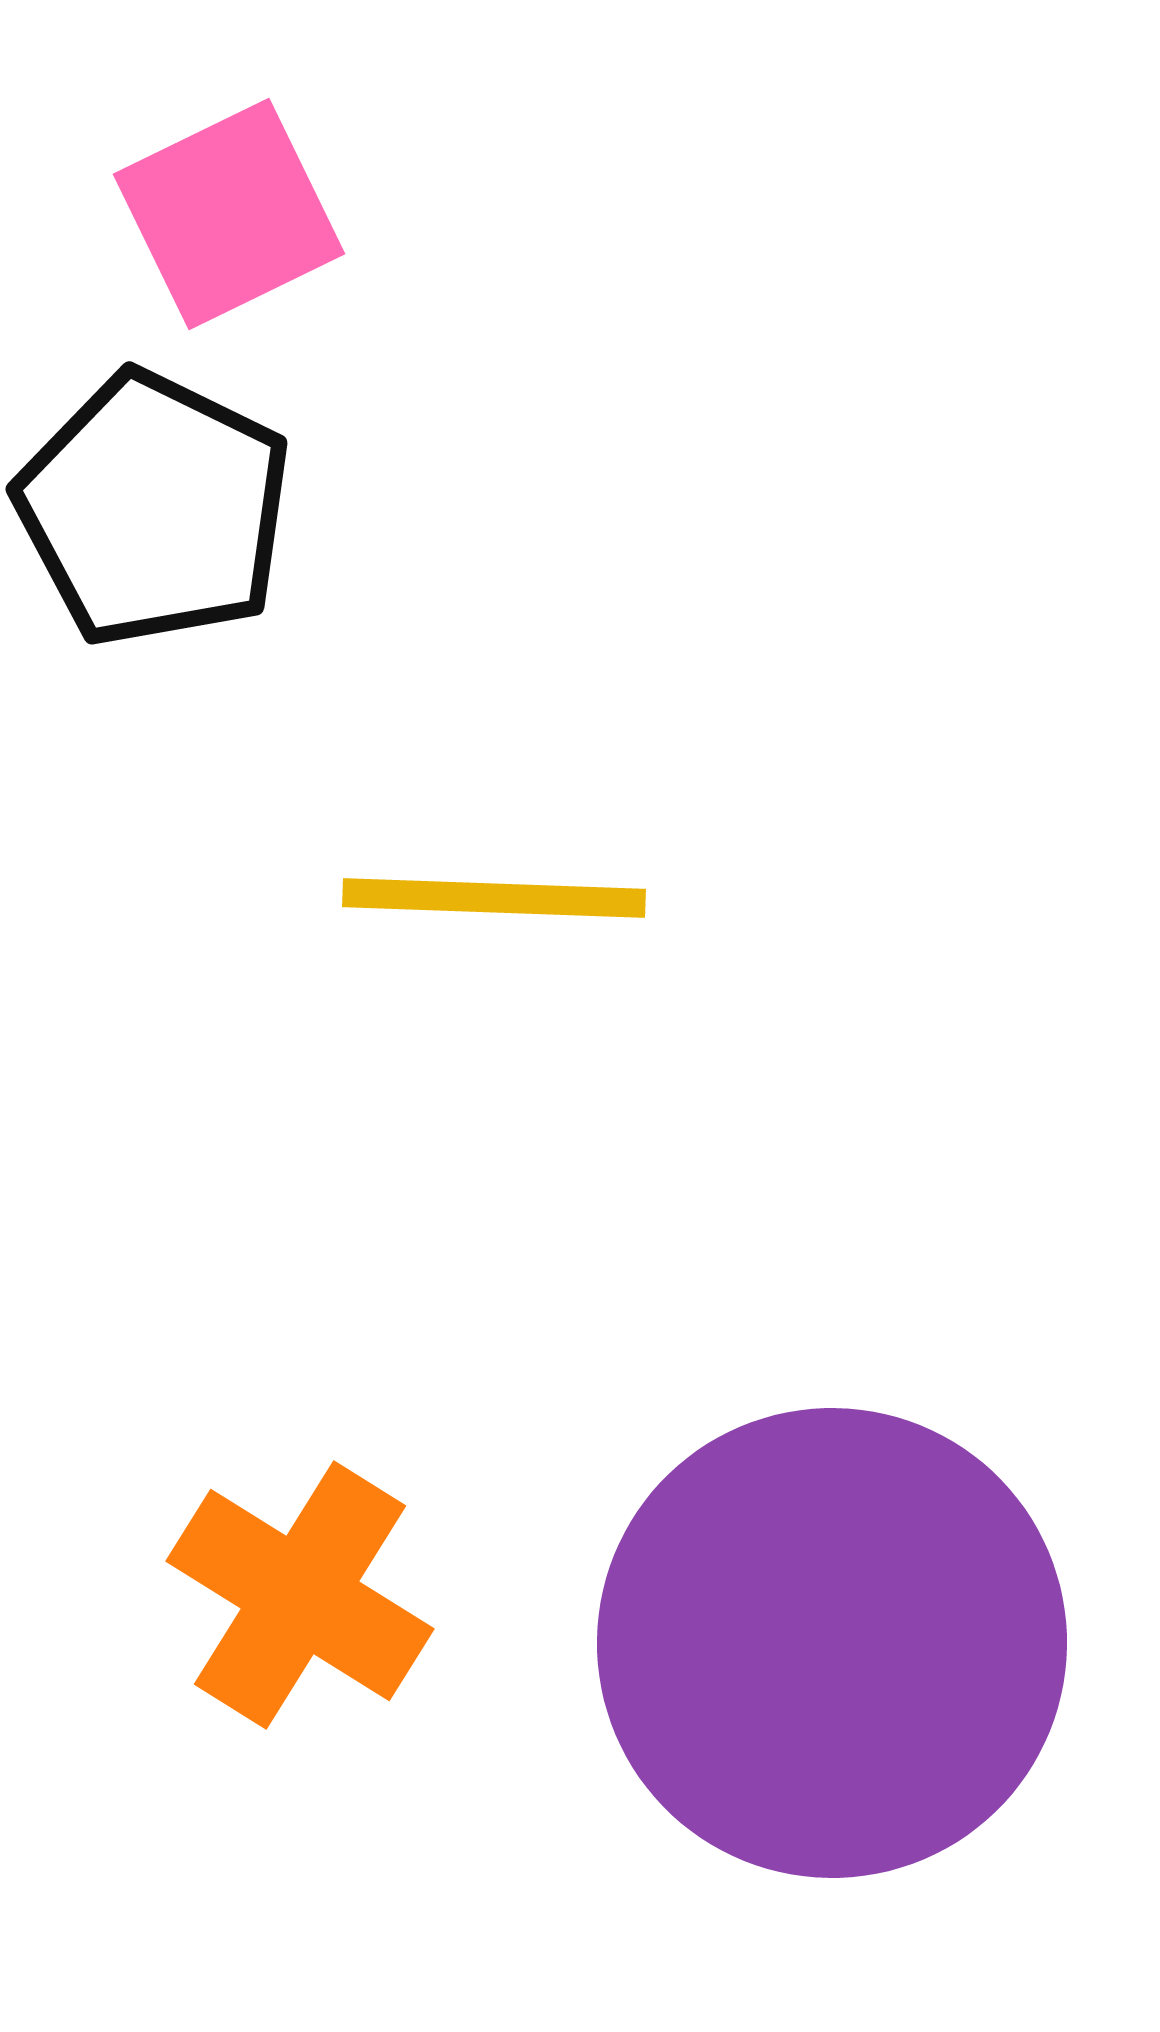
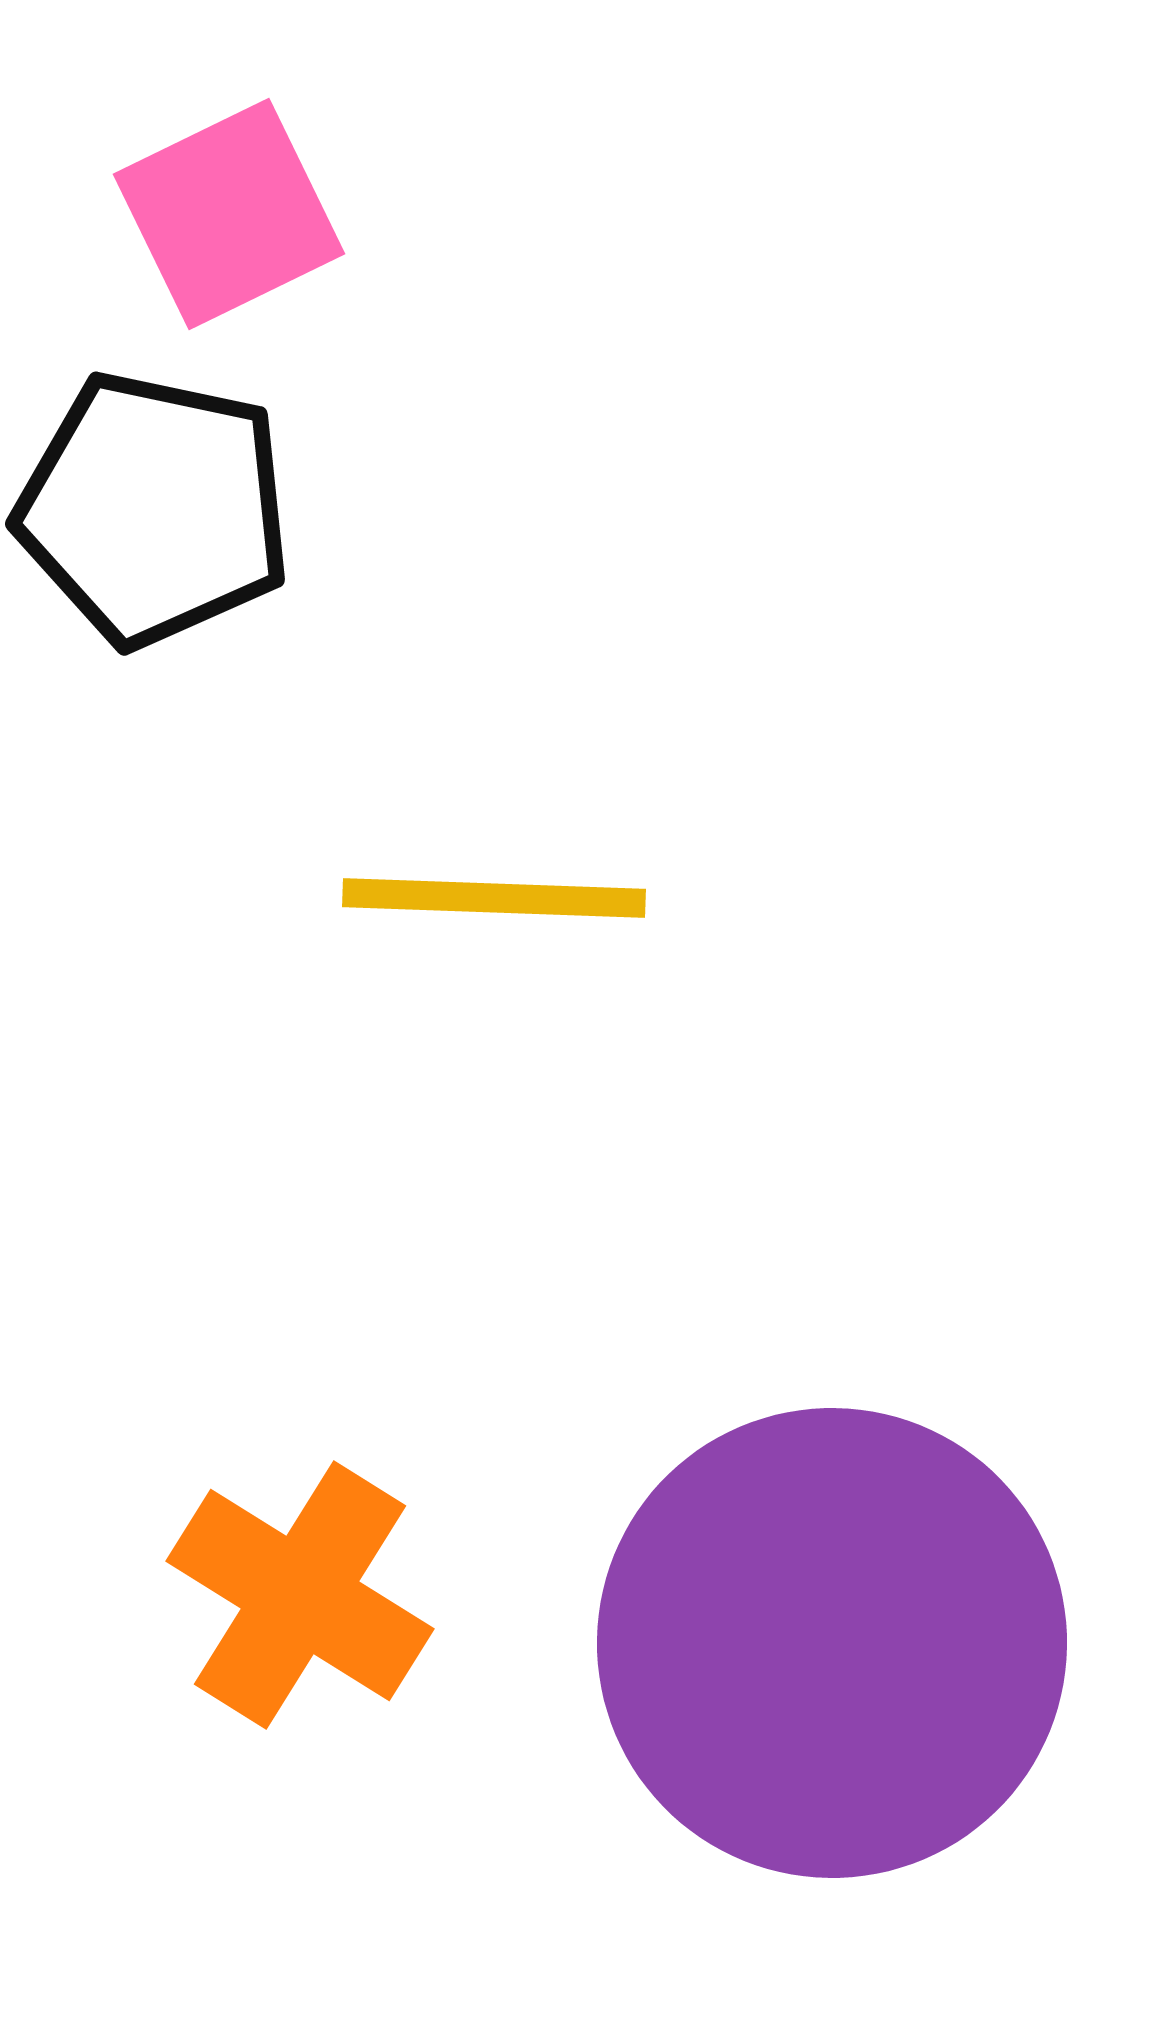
black pentagon: rotated 14 degrees counterclockwise
